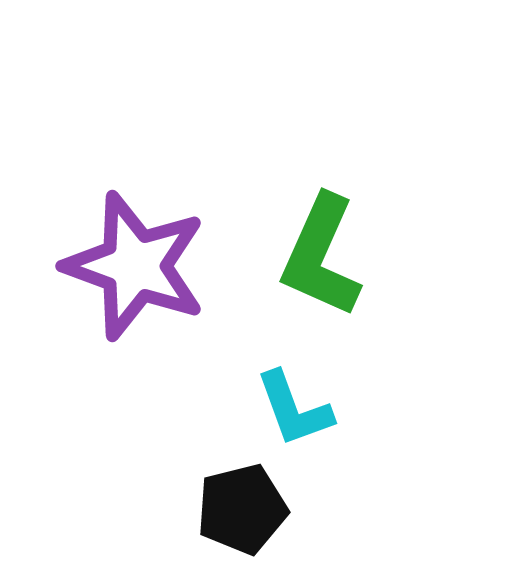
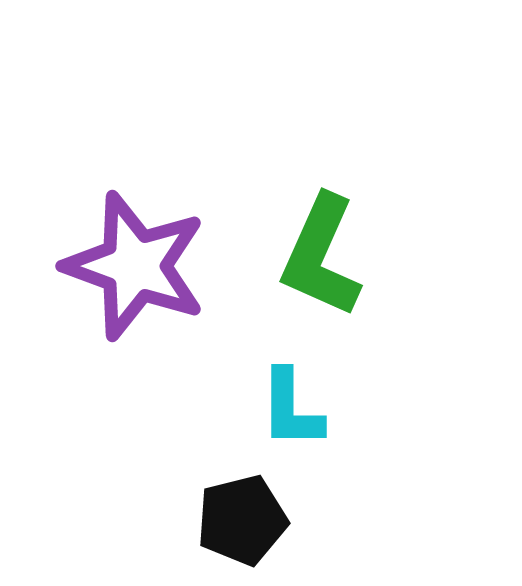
cyan L-shape: moved 3 px left; rotated 20 degrees clockwise
black pentagon: moved 11 px down
